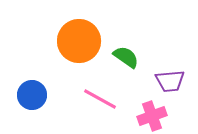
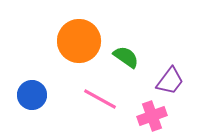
purple trapezoid: rotated 48 degrees counterclockwise
